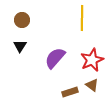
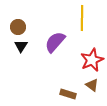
brown circle: moved 4 px left, 7 px down
black triangle: moved 1 px right
purple semicircle: moved 16 px up
brown rectangle: moved 2 px left, 2 px down; rotated 35 degrees clockwise
